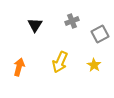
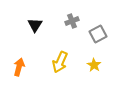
gray square: moved 2 px left
